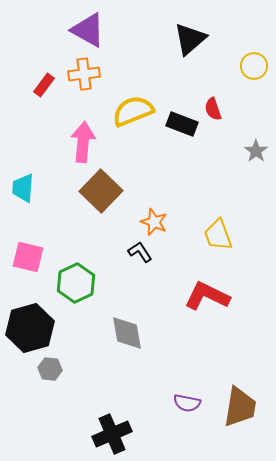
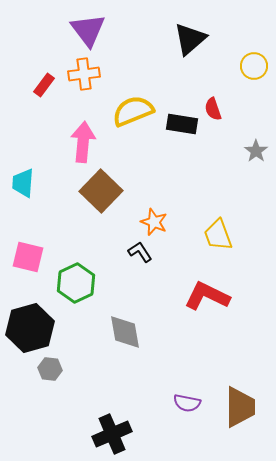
purple triangle: rotated 24 degrees clockwise
black rectangle: rotated 12 degrees counterclockwise
cyan trapezoid: moved 5 px up
gray diamond: moved 2 px left, 1 px up
brown trapezoid: rotated 9 degrees counterclockwise
